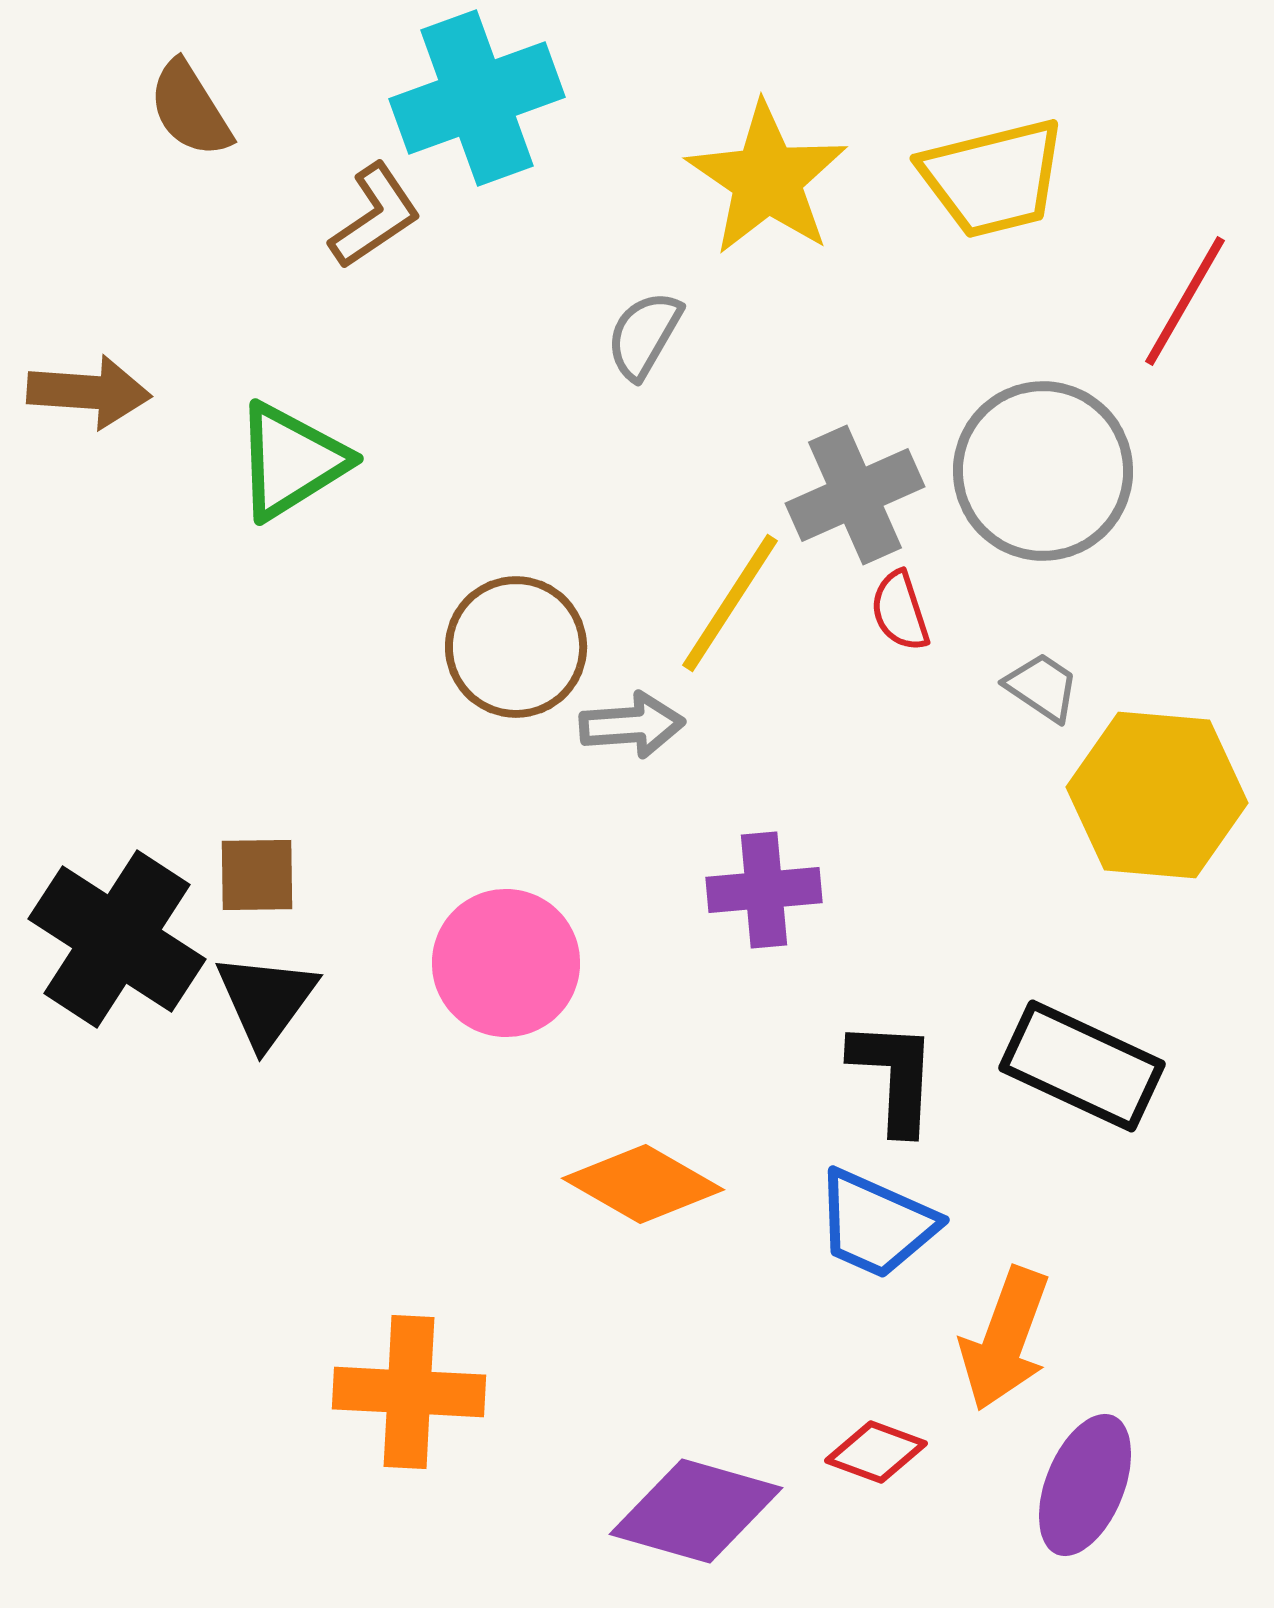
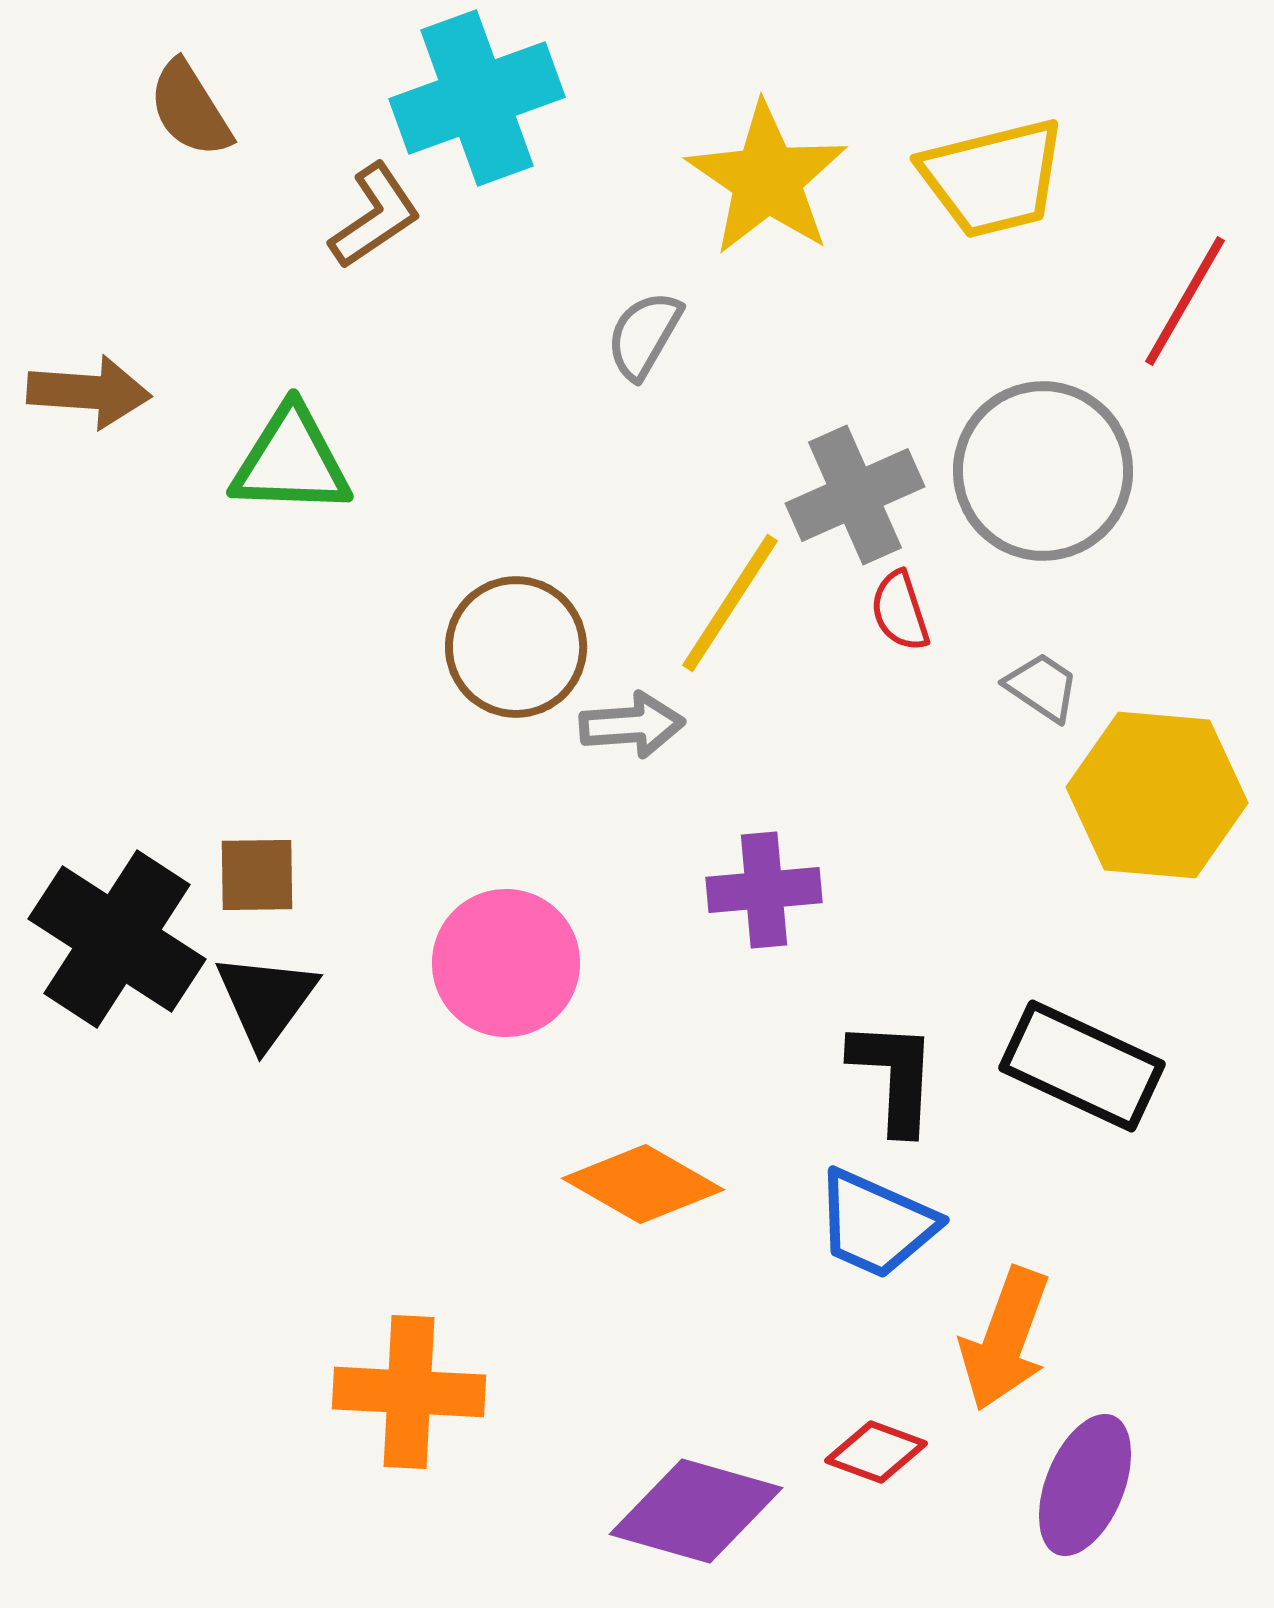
green triangle: rotated 34 degrees clockwise
